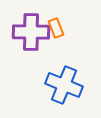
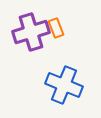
purple cross: rotated 18 degrees counterclockwise
